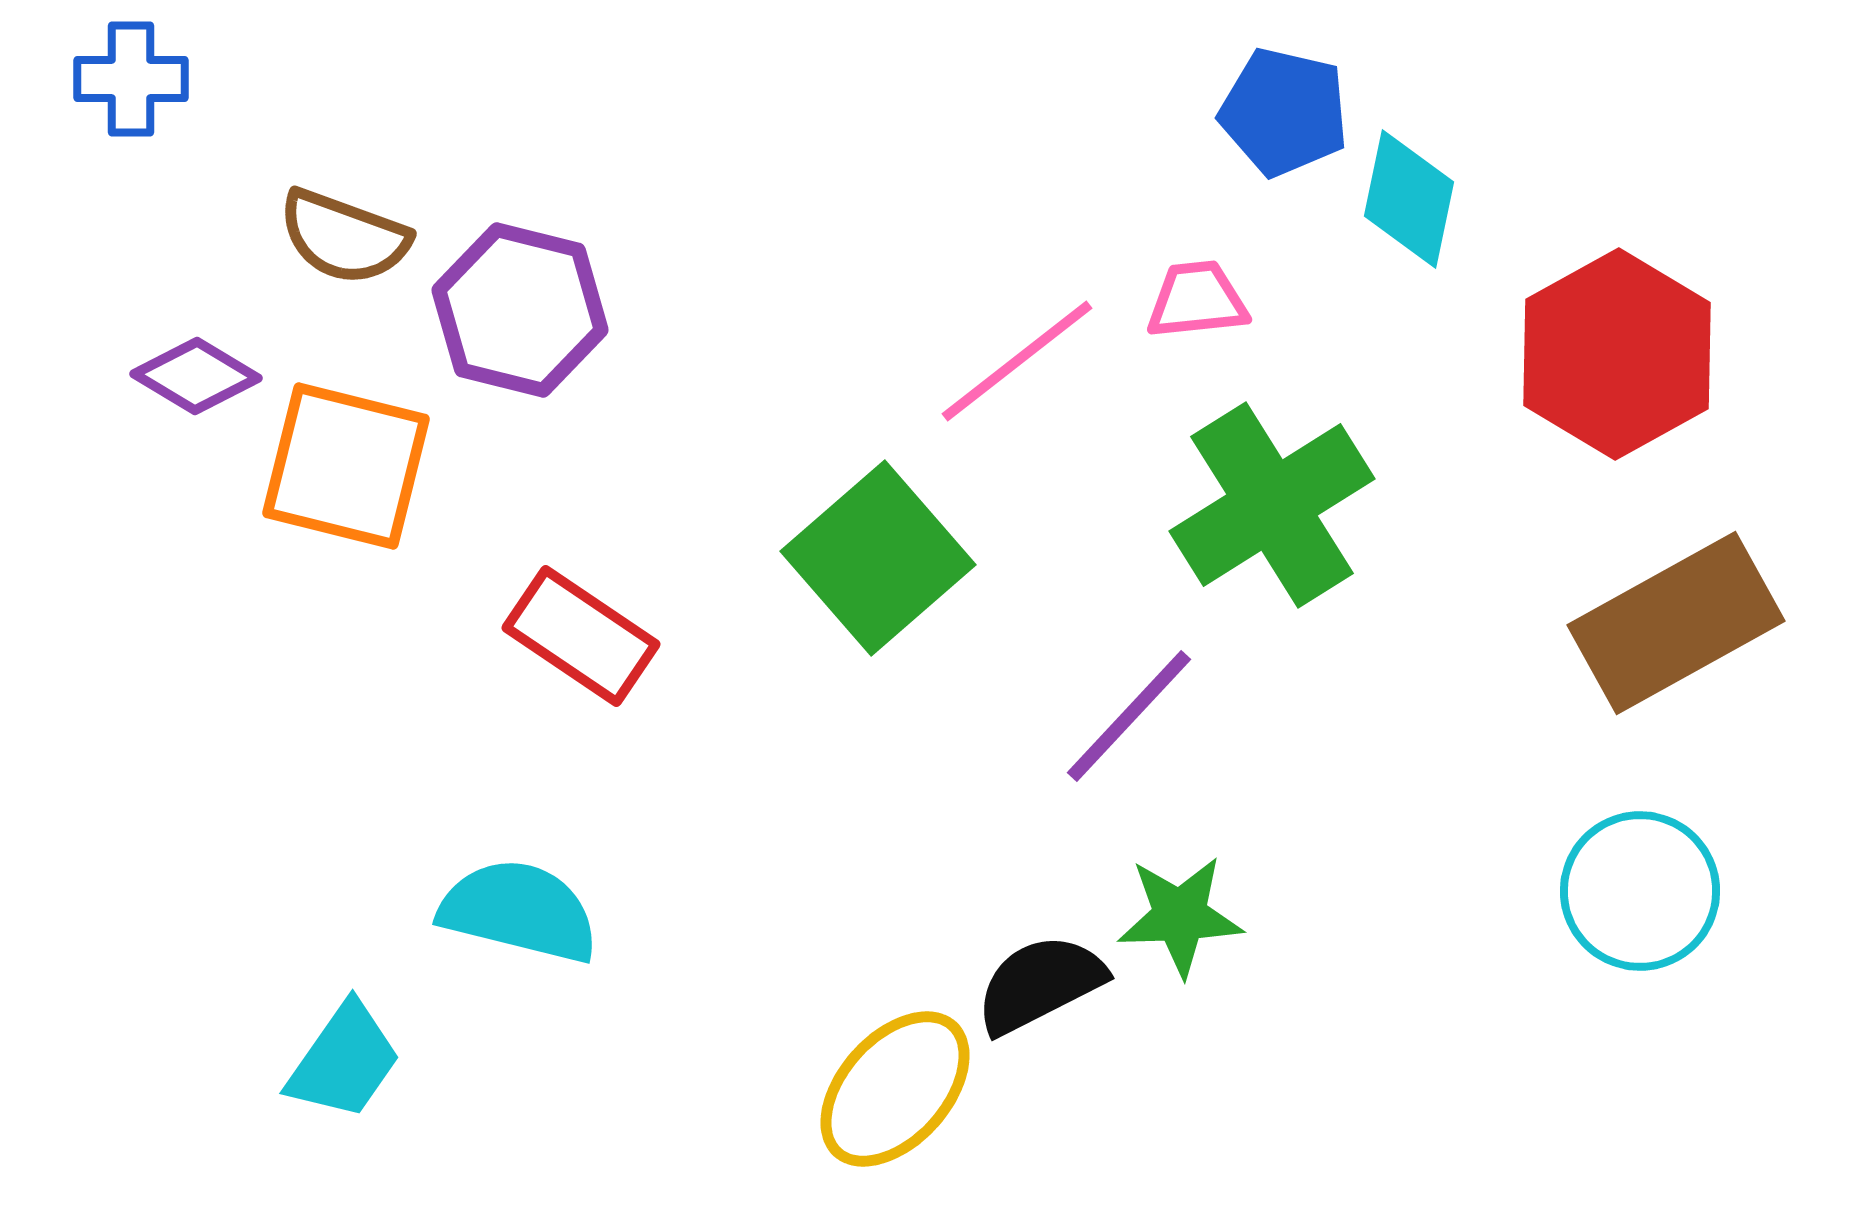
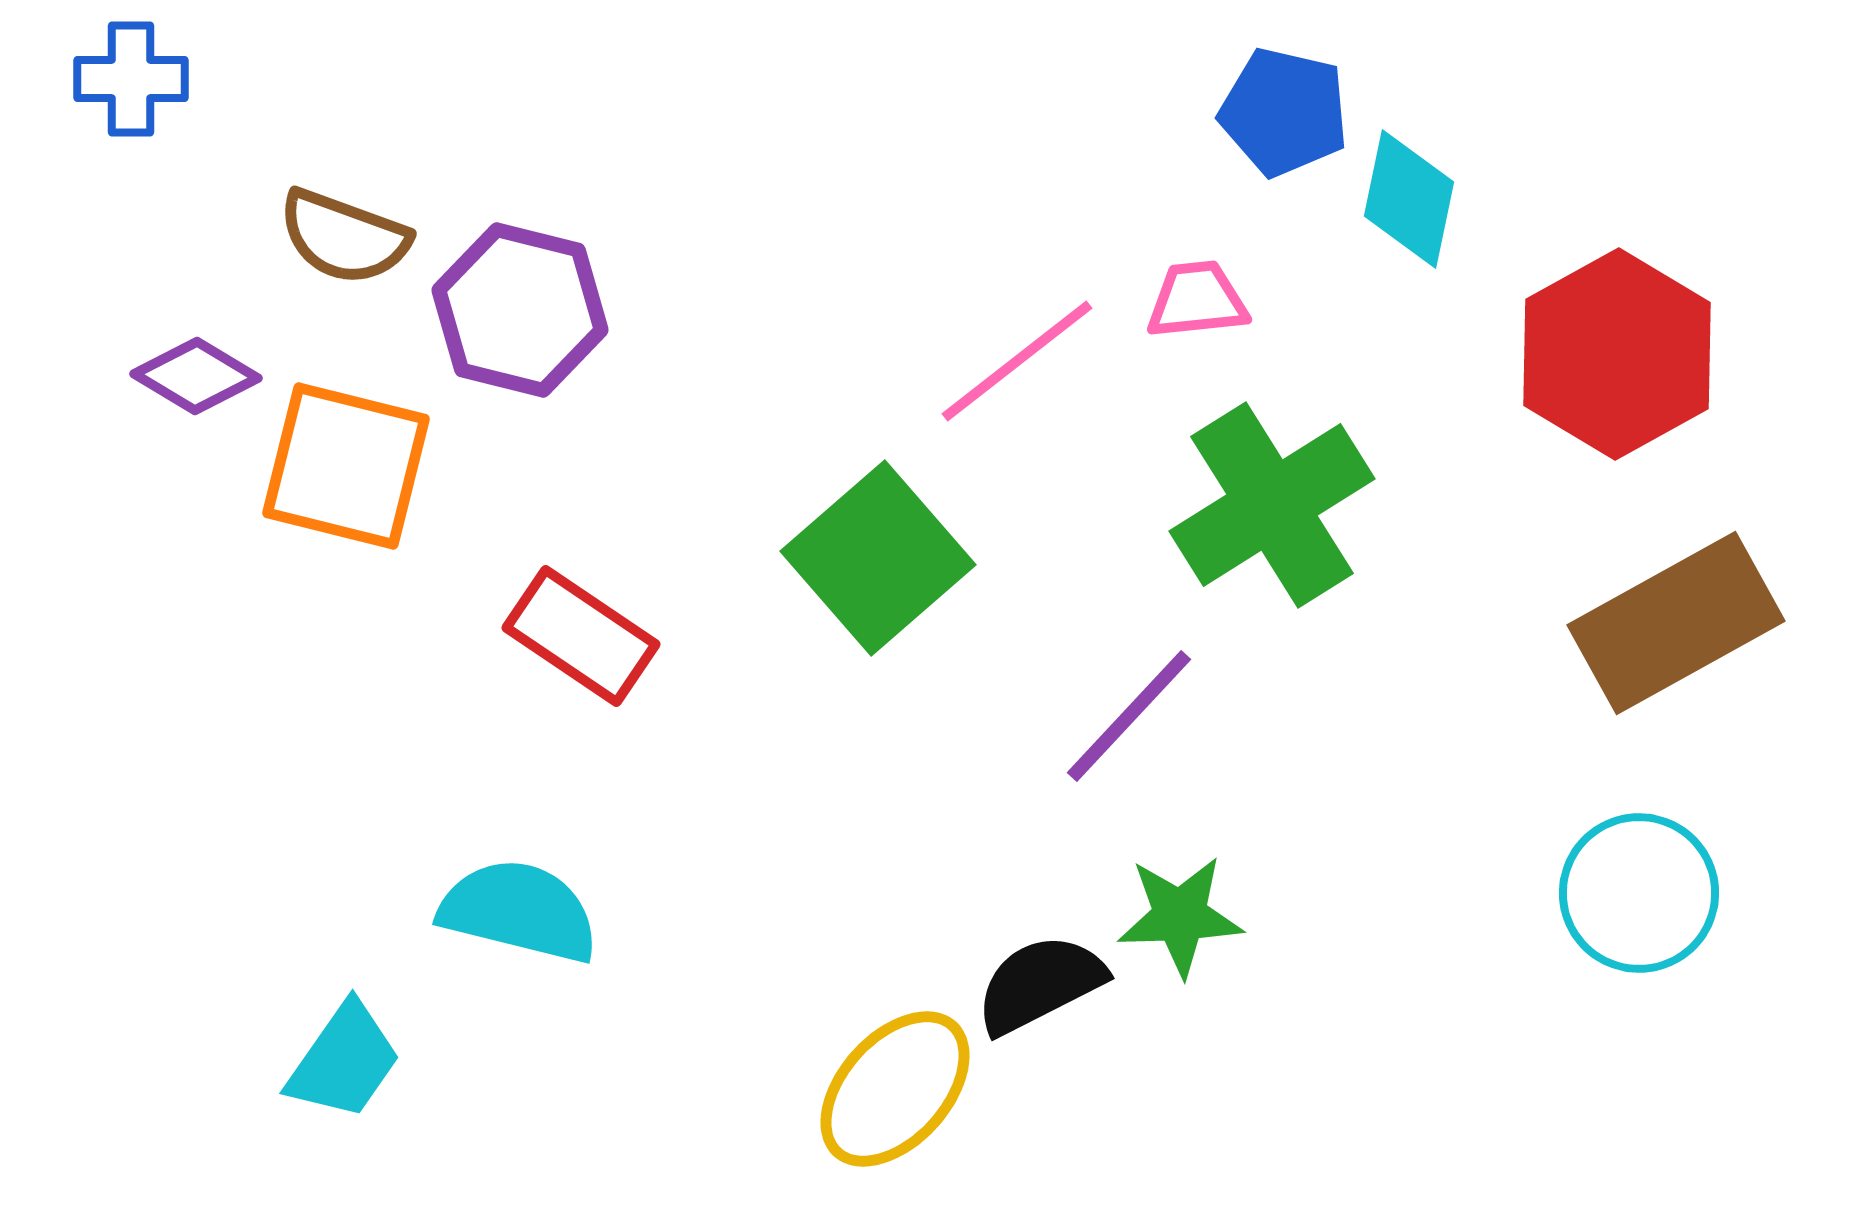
cyan circle: moved 1 px left, 2 px down
